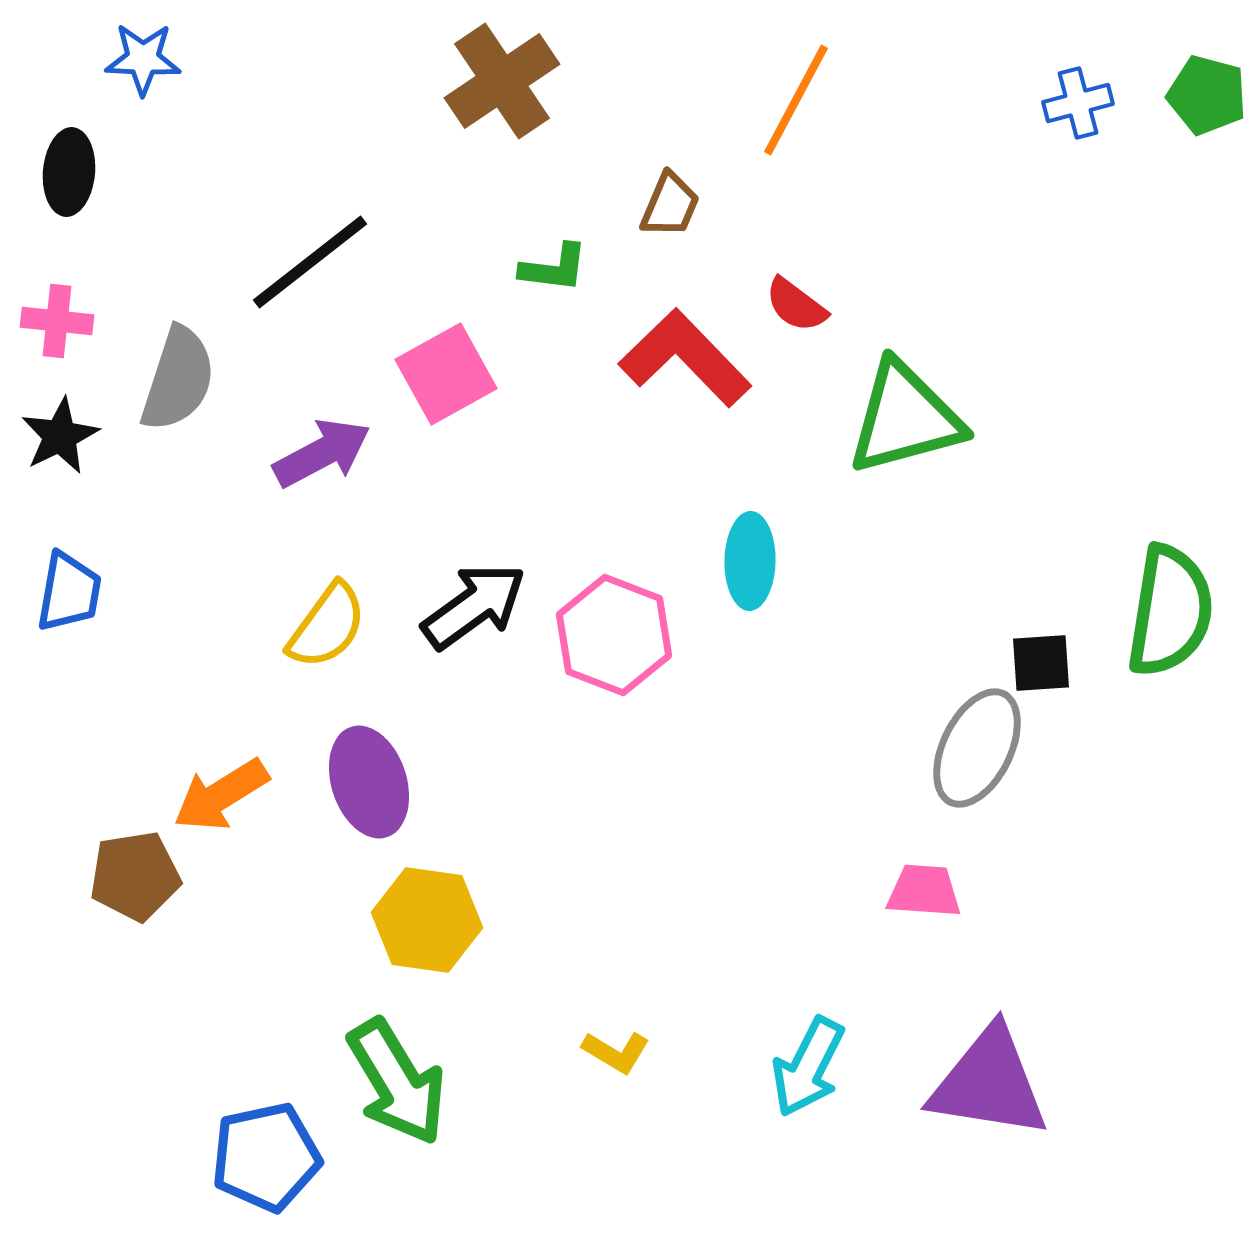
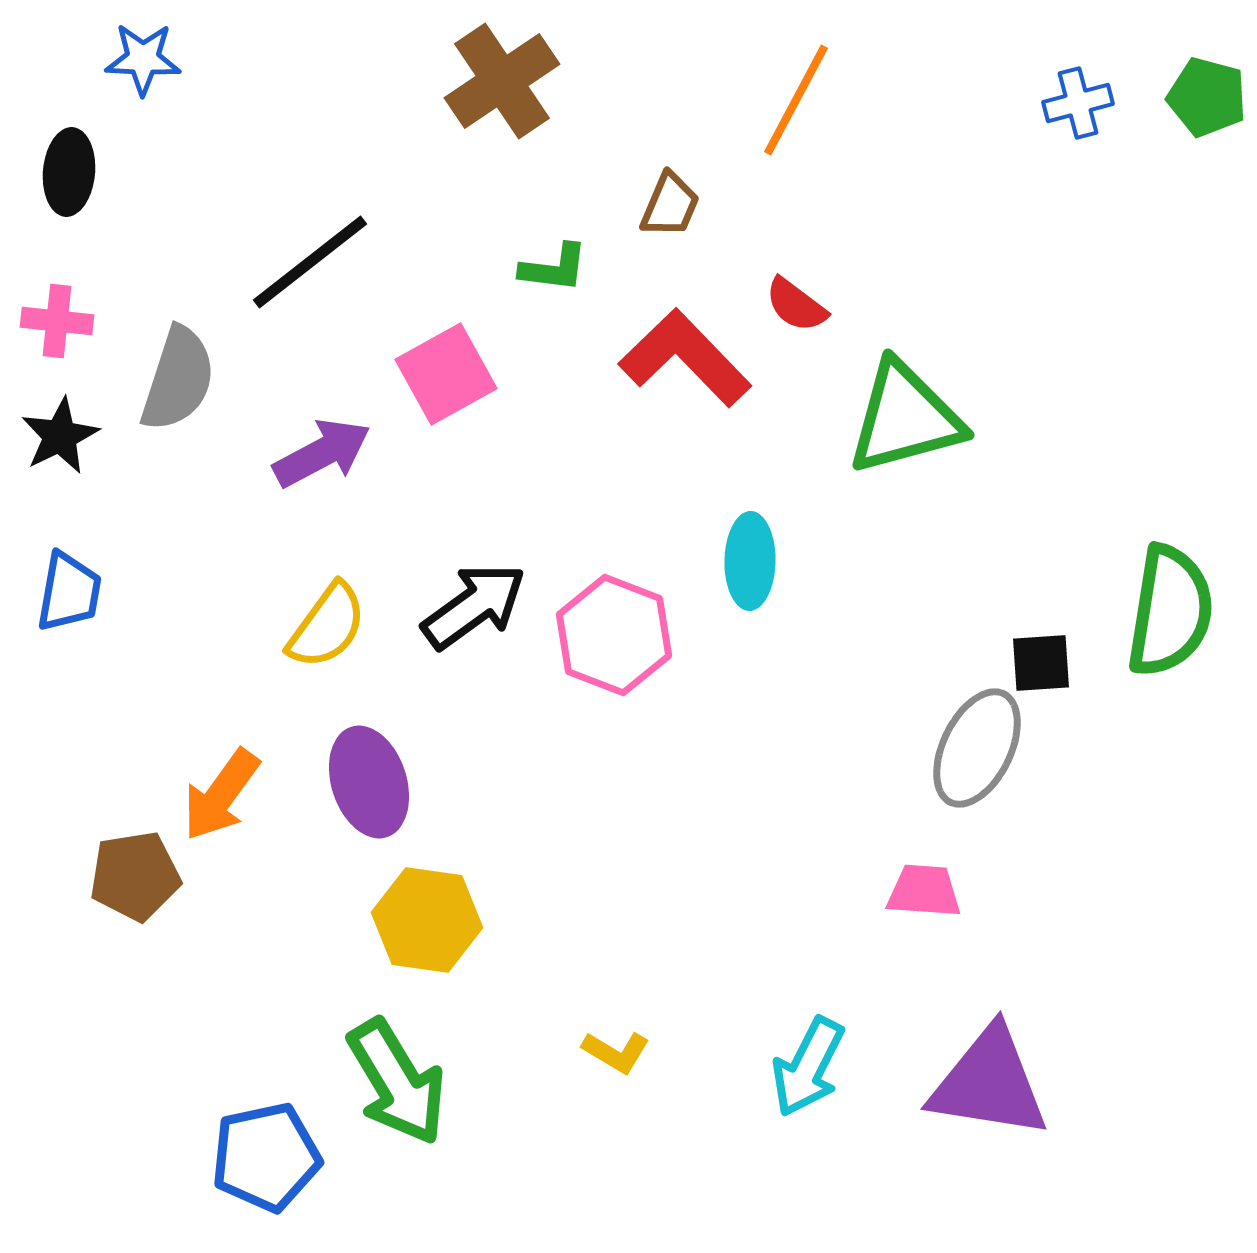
green pentagon: moved 2 px down
orange arrow: rotated 22 degrees counterclockwise
